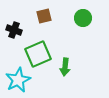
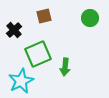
green circle: moved 7 px right
black cross: rotated 28 degrees clockwise
cyan star: moved 3 px right, 1 px down
